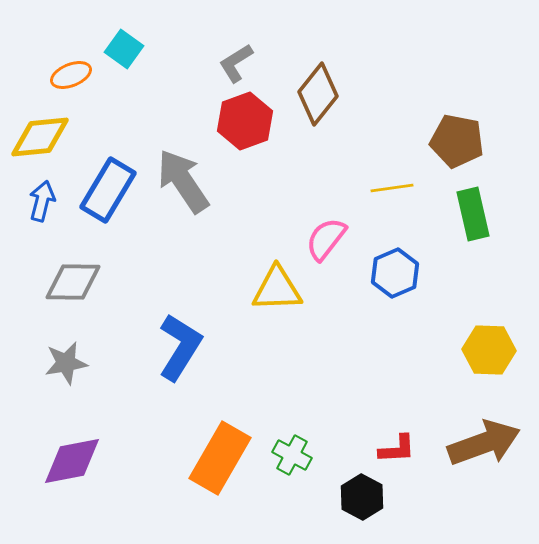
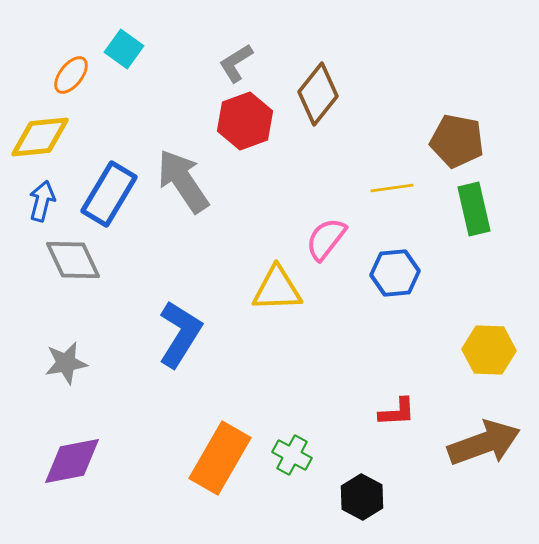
orange ellipse: rotated 30 degrees counterclockwise
blue rectangle: moved 1 px right, 4 px down
green rectangle: moved 1 px right, 5 px up
blue hexagon: rotated 18 degrees clockwise
gray diamond: moved 22 px up; rotated 64 degrees clockwise
blue L-shape: moved 13 px up
red L-shape: moved 37 px up
